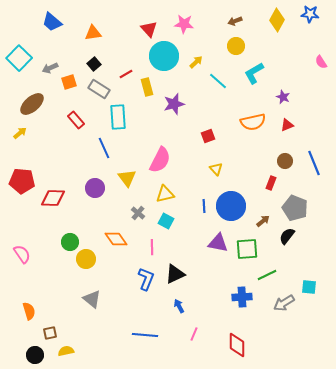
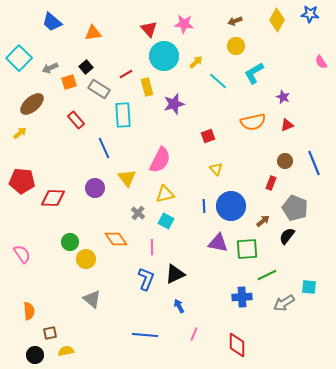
black square at (94, 64): moved 8 px left, 3 px down
cyan rectangle at (118, 117): moved 5 px right, 2 px up
orange semicircle at (29, 311): rotated 12 degrees clockwise
